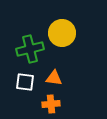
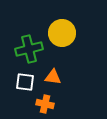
green cross: moved 1 px left
orange triangle: moved 1 px left, 1 px up
orange cross: moved 6 px left; rotated 18 degrees clockwise
